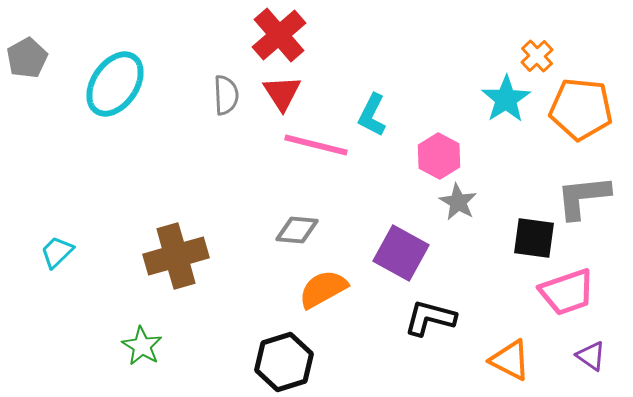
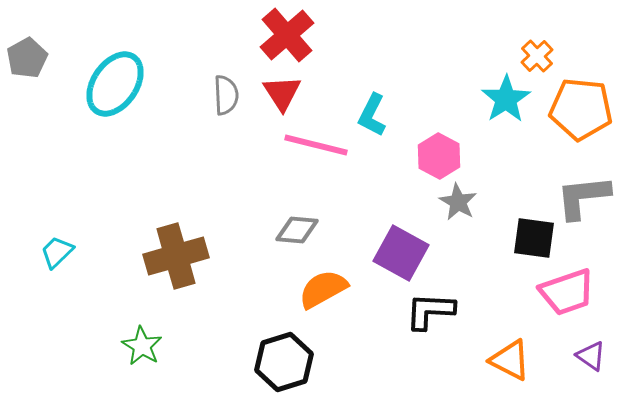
red cross: moved 8 px right
black L-shape: moved 7 px up; rotated 12 degrees counterclockwise
